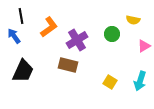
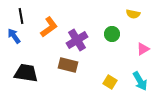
yellow semicircle: moved 6 px up
pink triangle: moved 1 px left, 3 px down
black trapezoid: moved 3 px right, 2 px down; rotated 105 degrees counterclockwise
cyan arrow: rotated 48 degrees counterclockwise
